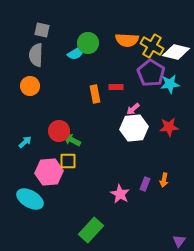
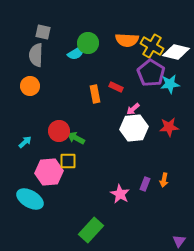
gray square: moved 1 px right, 2 px down
red rectangle: rotated 24 degrees clockwise
green arrow: moved 4 px right, 2 px up
